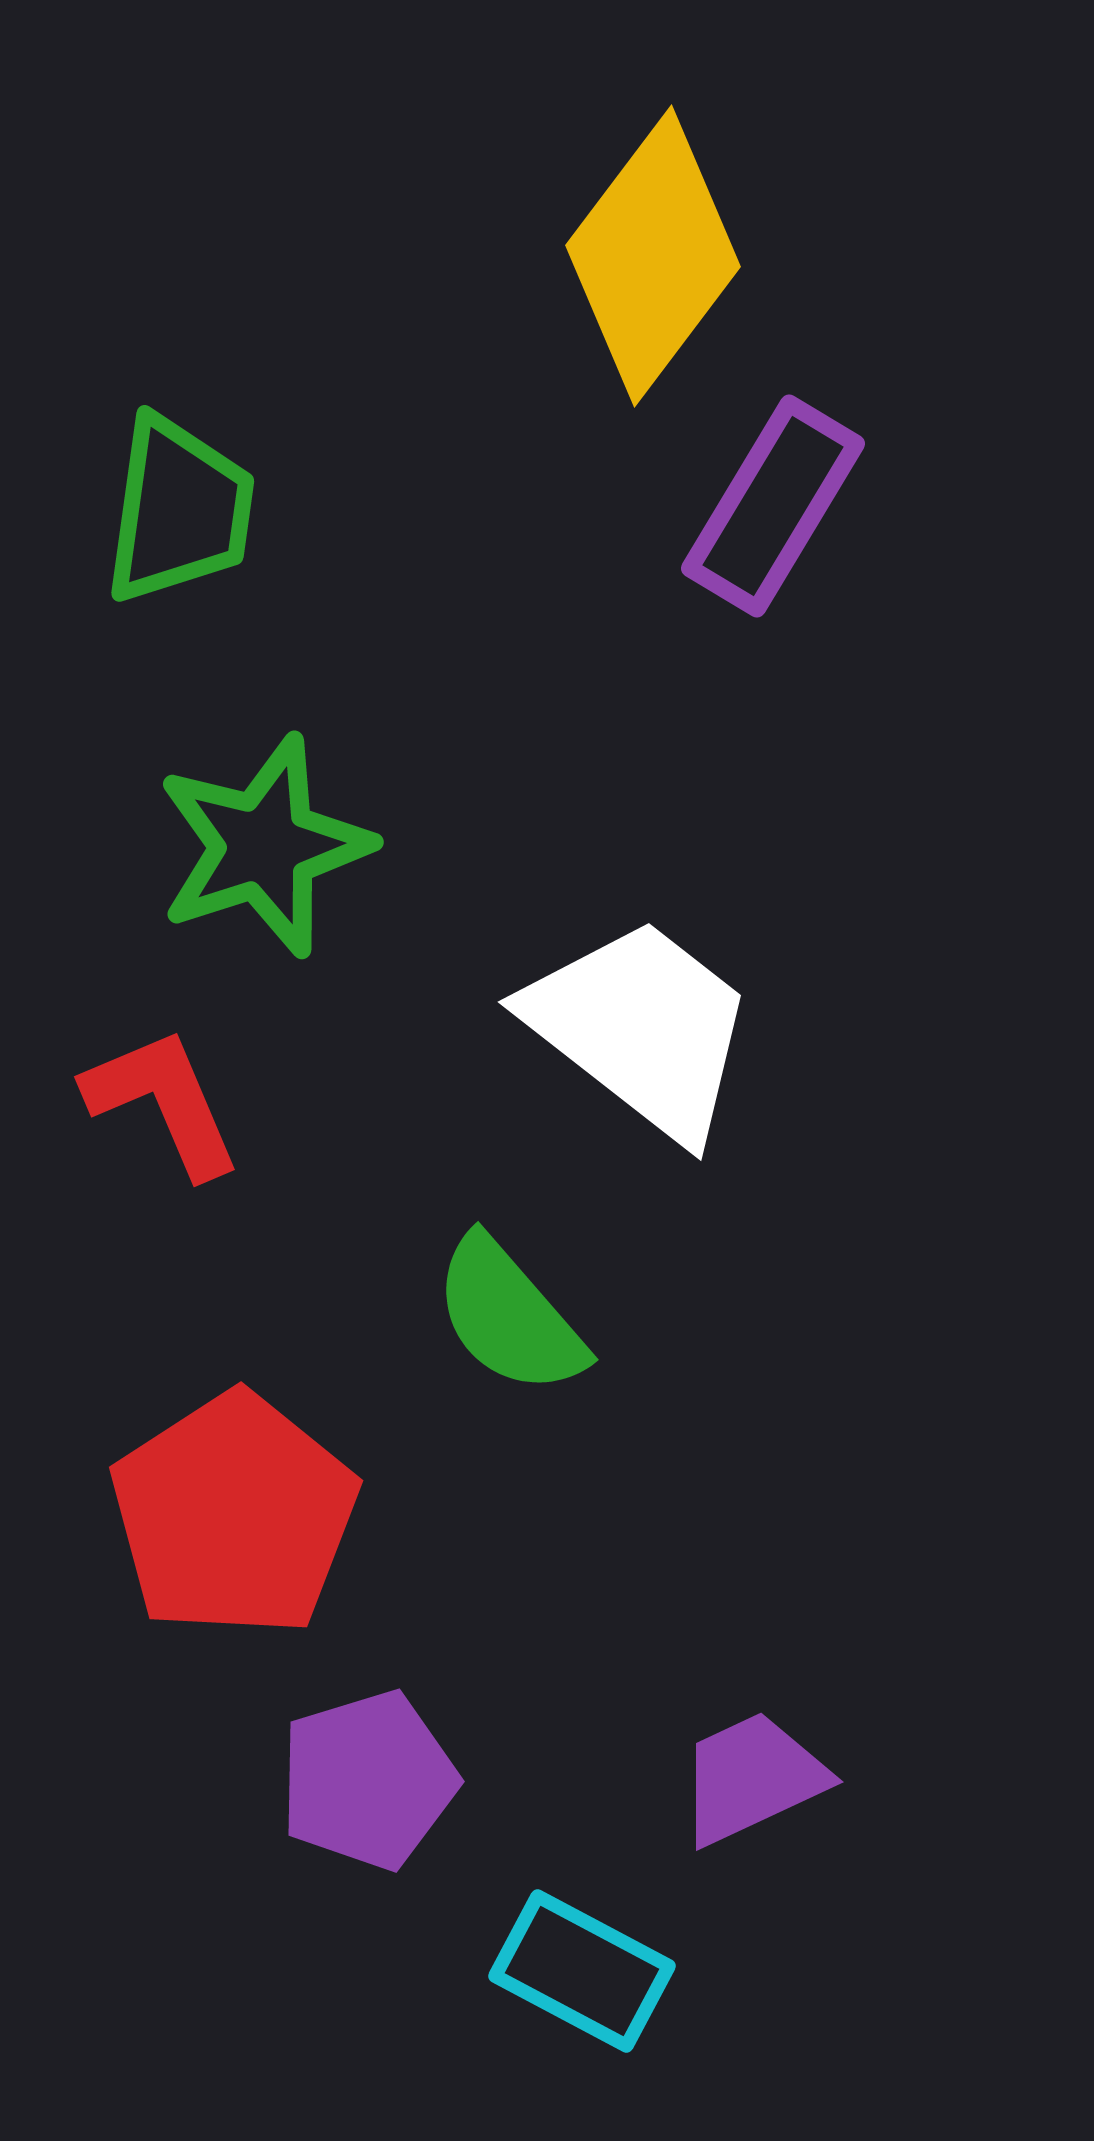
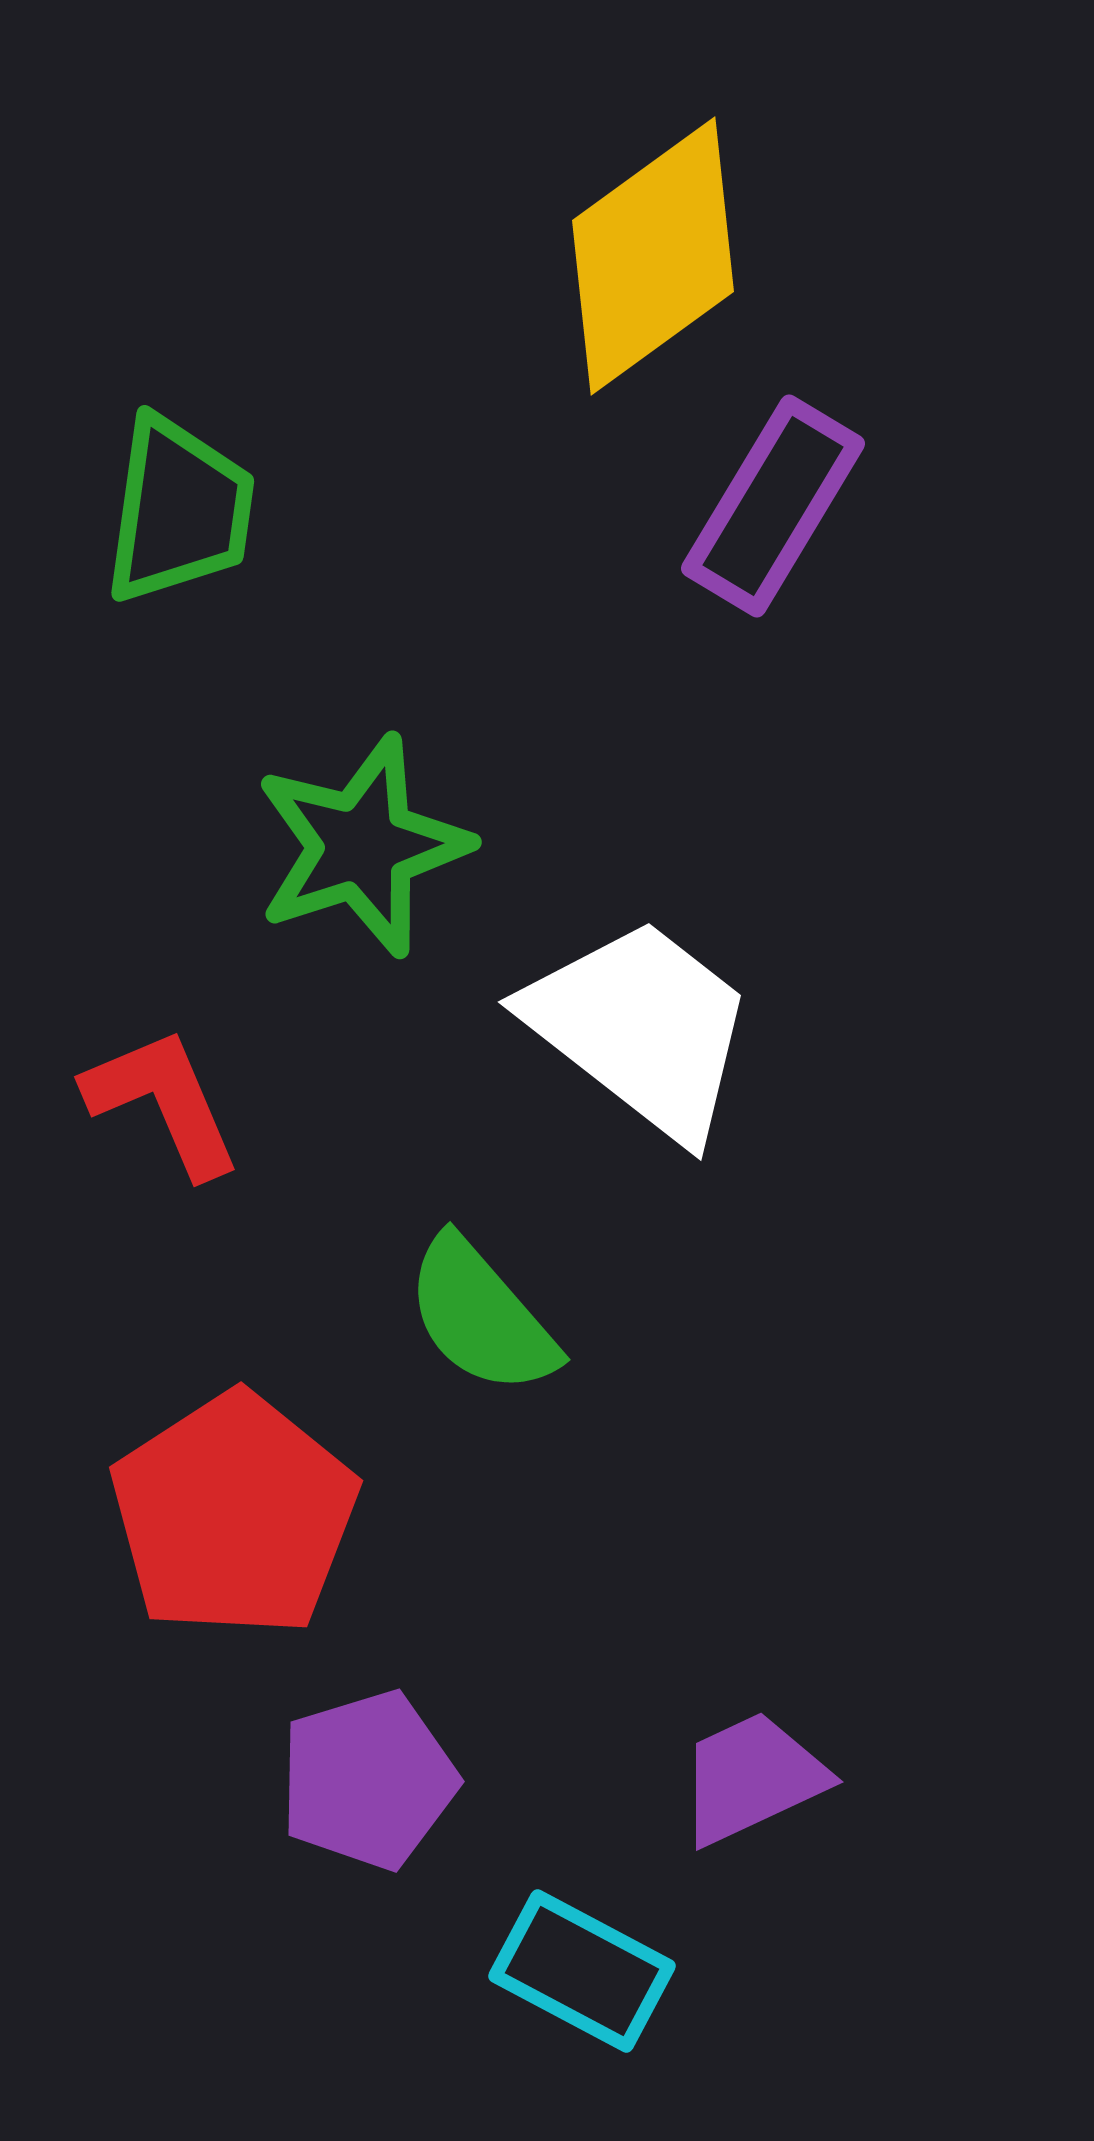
yellow diamond: rotated 17 degrees clockwise
green star: moved 98 px right
green semicircle: moved 28 px left
